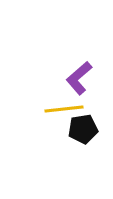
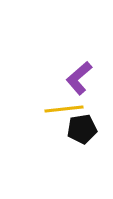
black pentagon: moved 1 px left
